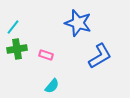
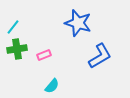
pink rectangle: moved 2 px left; rotated 40 degrees counterclockwise
